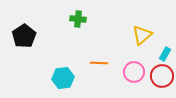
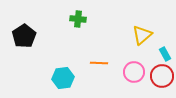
cyan rectangle: rotated 56 degrees counterclockwise
